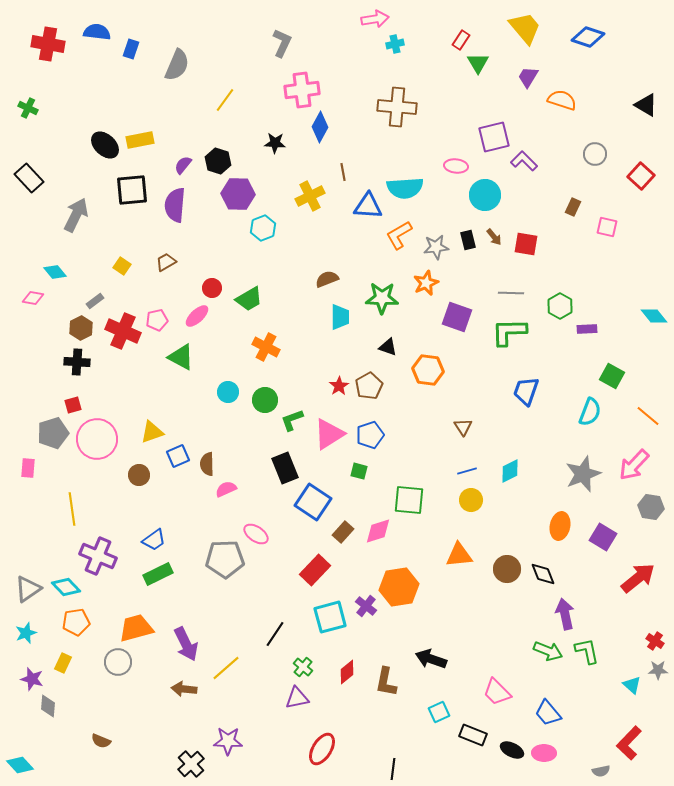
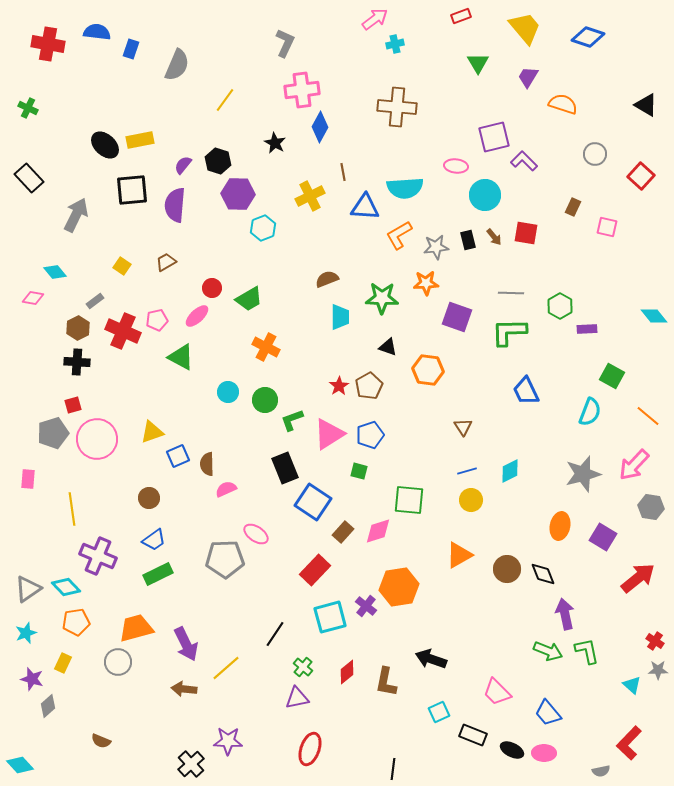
pink arrow at (375, 19): rotated 28 degrees counterclockwise
red rectangle at (461, 40): moved 24 px up; rotated 36 degrees clockwise
gray L-shape at (282, 43): moved 3 px right
orange semicircle at (562, 100): moved 1 px right, 4 px down
black star at (275, 143): rotated 25 degrees clockwise
blue triangle at (368, 206): moved 3 px left, 1 px down
red square at (526, 244): moved 11 px up
orange star at (426, 283): rotated 20 degrees clockwise
brown hexagon at (81, 328): moved 3 px left
blue trapezoid at (526, 391): rotated 44 degrees counterclockwise
pink rectangle at (28, 468): moved 11 px down
gray star at (583, 474): rotated 6 degrees clockwise
brown circle at (139, 475): moved 10 px right, 23 px down
orange triangle at (459, 555): rotated 24 degrees counterclockwise
gray diamond at (48, 706): rotated 45 degrees clockwise
red ellipse at (322, 749): moved 12 px left; rotated 12 degrees counterclockwise
